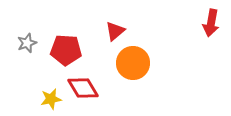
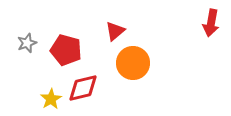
red pentagon: rotated 12 degrees clockwise
red diamond: rotated 72 degrees counterclockwise
yellow star: rotated 20 degrees counterclockwise
